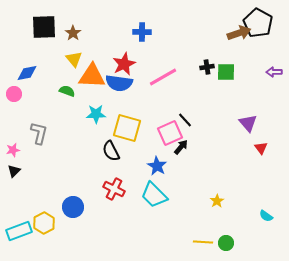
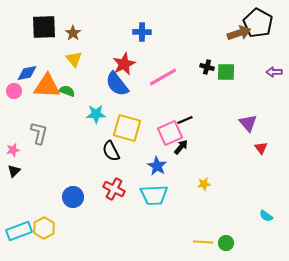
black cross: rotated 24 degrees clockwise
orange triangle: moved 45 px left, 10 px down
blue semicircle: moved 2 px left, 1 px down; rotated 44 degrees clockwise
pink circle: moved 3 px up
black line: rotated 70 degrees counterclockwise
cyan trapezoid: rotated 48 degrees counterclockwise
yellow star: moved 13 px left, 17 px up; rotated 24 degrees clockwise
blue circle: moved 10 px up
yellow hexagon: moved 5 px down
